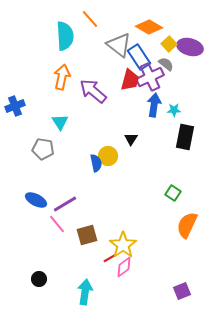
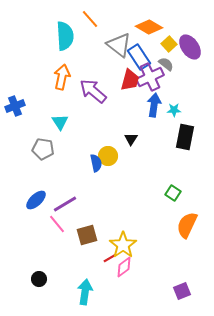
purple ellipse: rotated 40 degrees clockwise
blue ellipse: rotated 70 degrees counterclockwise
